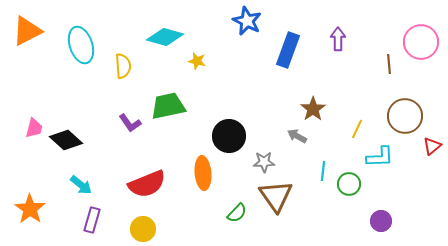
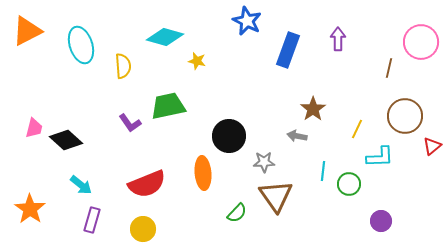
brown line: moved 4 px down; rotated 18 degrees clockwise
gray arrow: rotated 18 degrees counterclockwise
